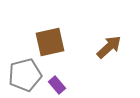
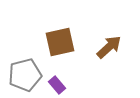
brown square: moved 10 px right
